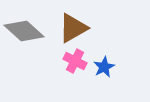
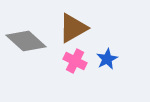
gray diamond: moved 2 px right, 10 px down
blue star: moved 3 px right, 8 px up
